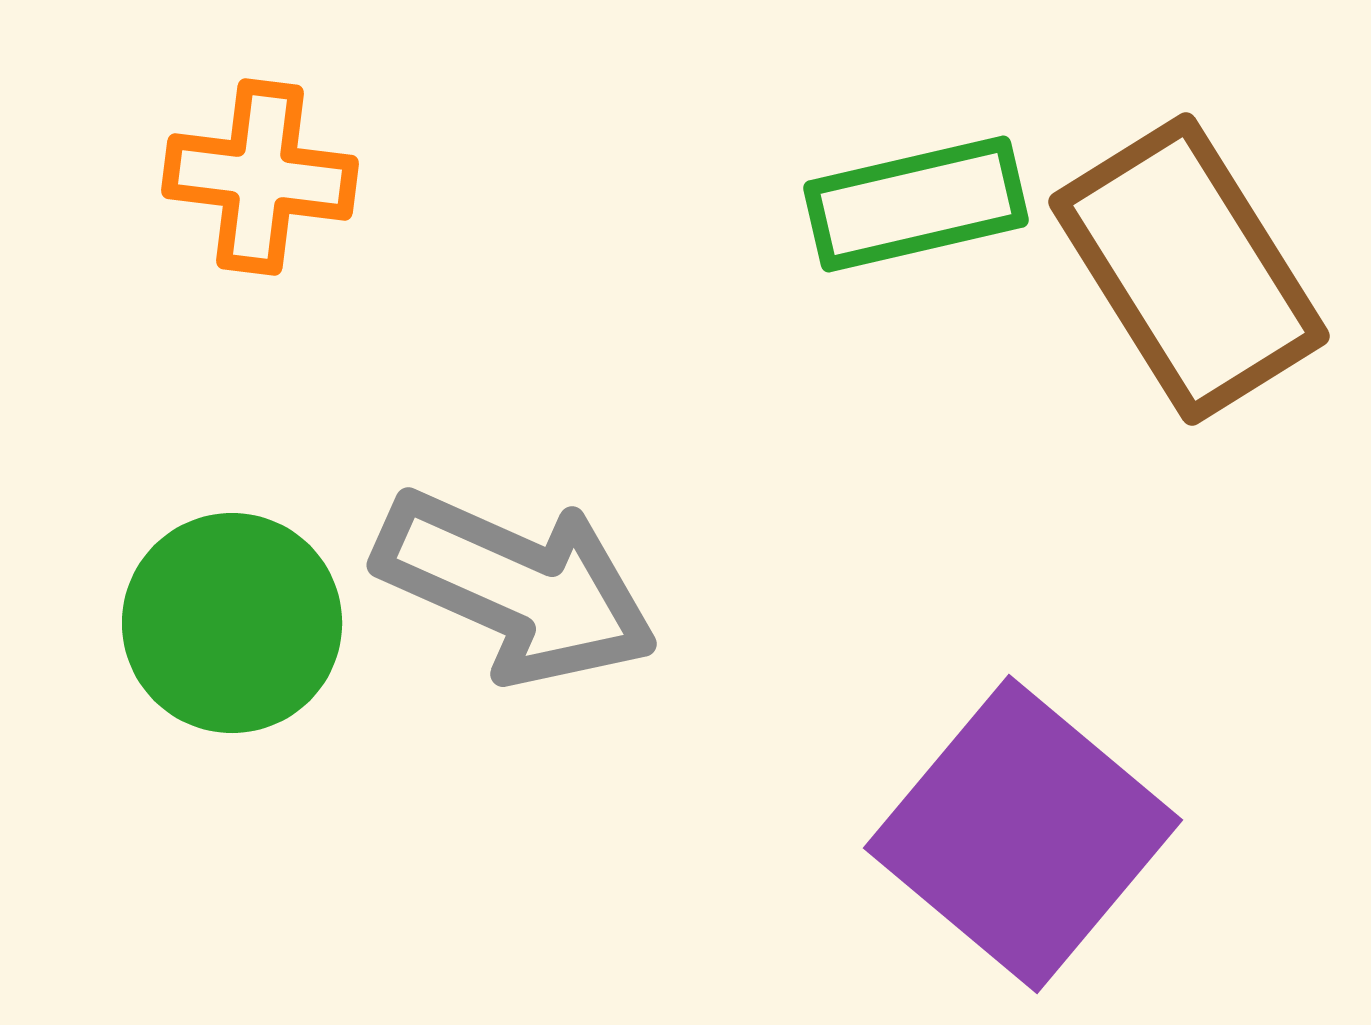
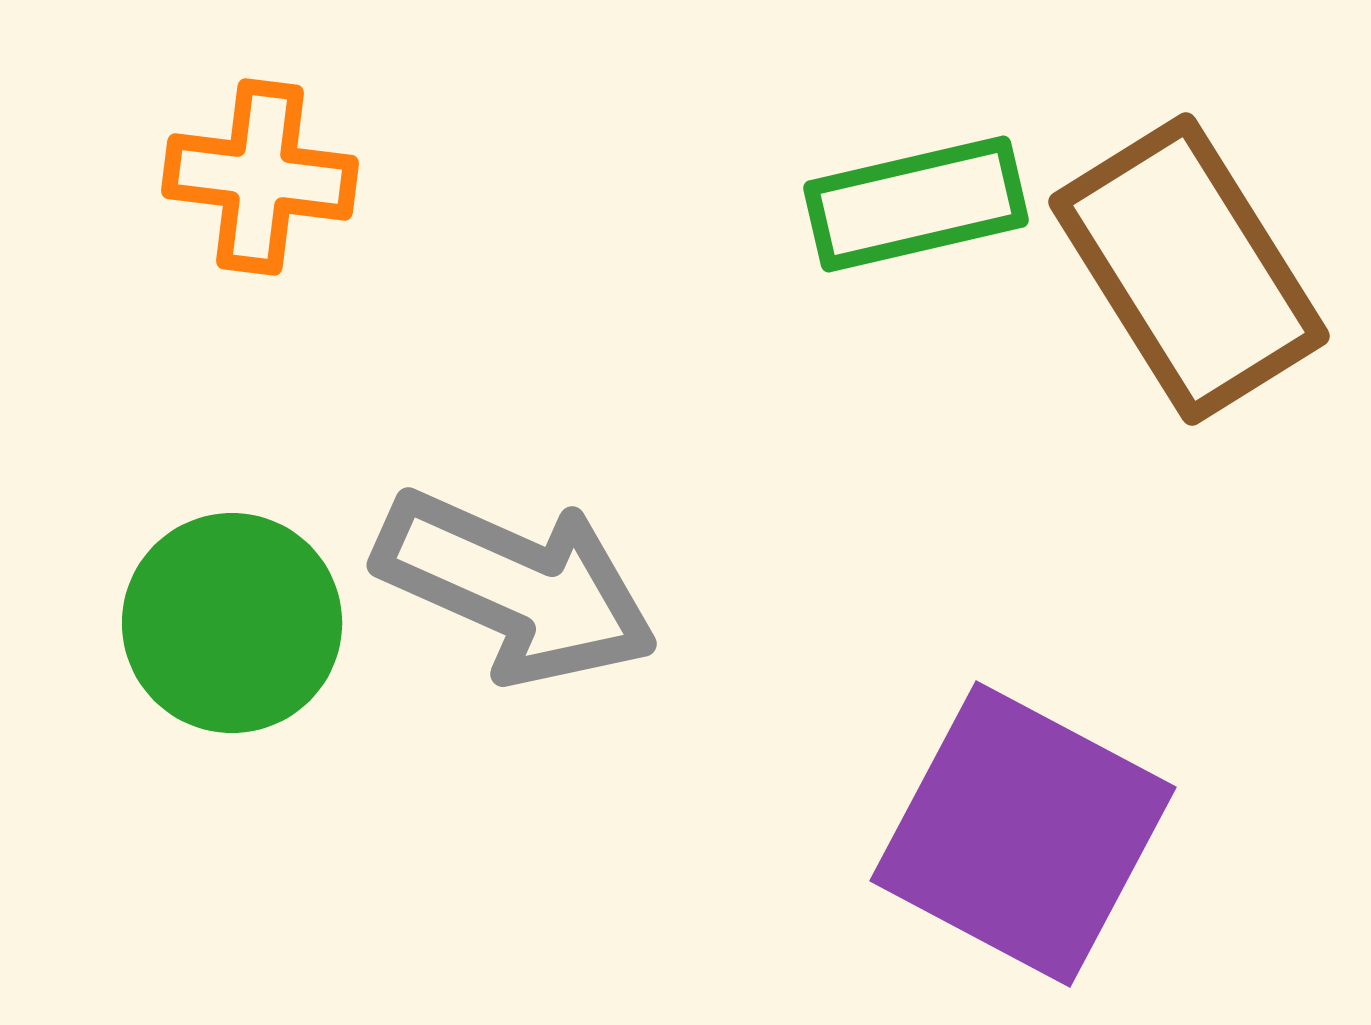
purple square: rotated 12 degrees counterclockwise
